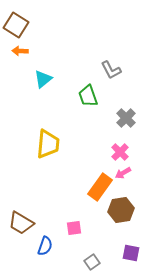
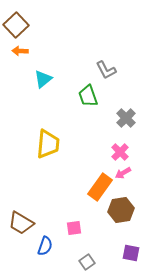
brown square: rotated 15 degrees clockwise
gray L-shape: moved 5 px left
gray square: moved 5 px left
